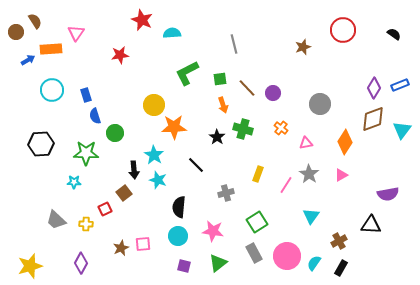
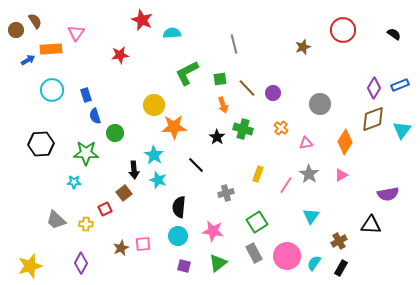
brown circle at (16, 32): moved 2 px up
